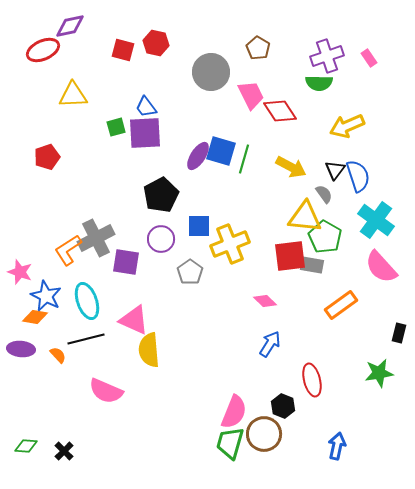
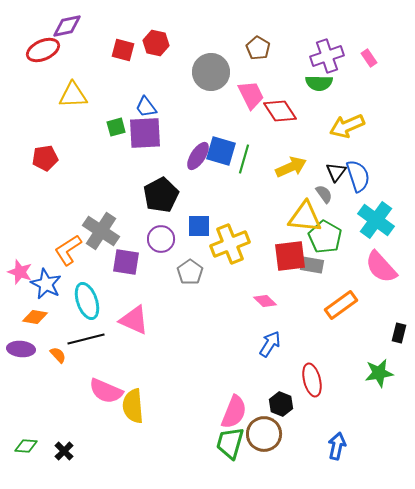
purple diamond at (70, 26): moved 3 px left
red pentagon at (47, 157): moved 2 px left, 1 px down; rotated 10 degrees clockwise
yellow arrow at (291, 167): rotated 52 degrees counterclockwise
black triangle at (335, 170): moved 1 px right, 2 px down
gray cross at (96, 238): moved 5 px right, 7 px up; rotated 30 degrees counterclockwise
blue star at (46, 296): moved 12 px up
yellow semicircle at (149, 350): moved 16 px left, 56 px down
black hexagon at (283, 406): moved 2 px left, 2 px up
